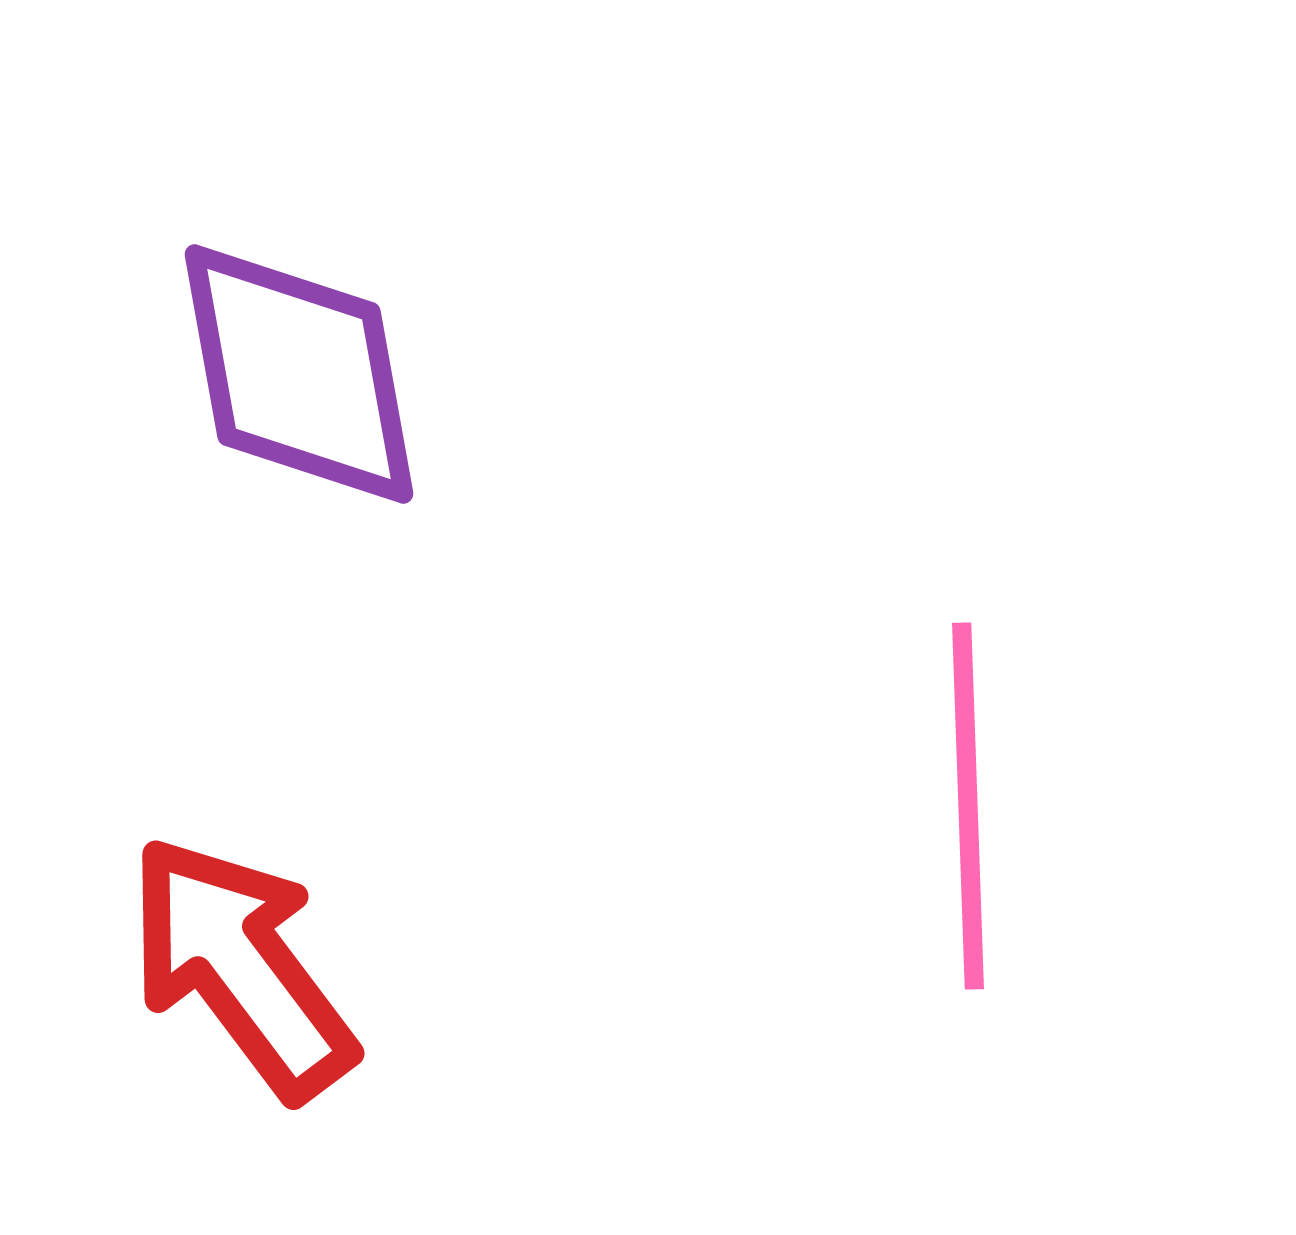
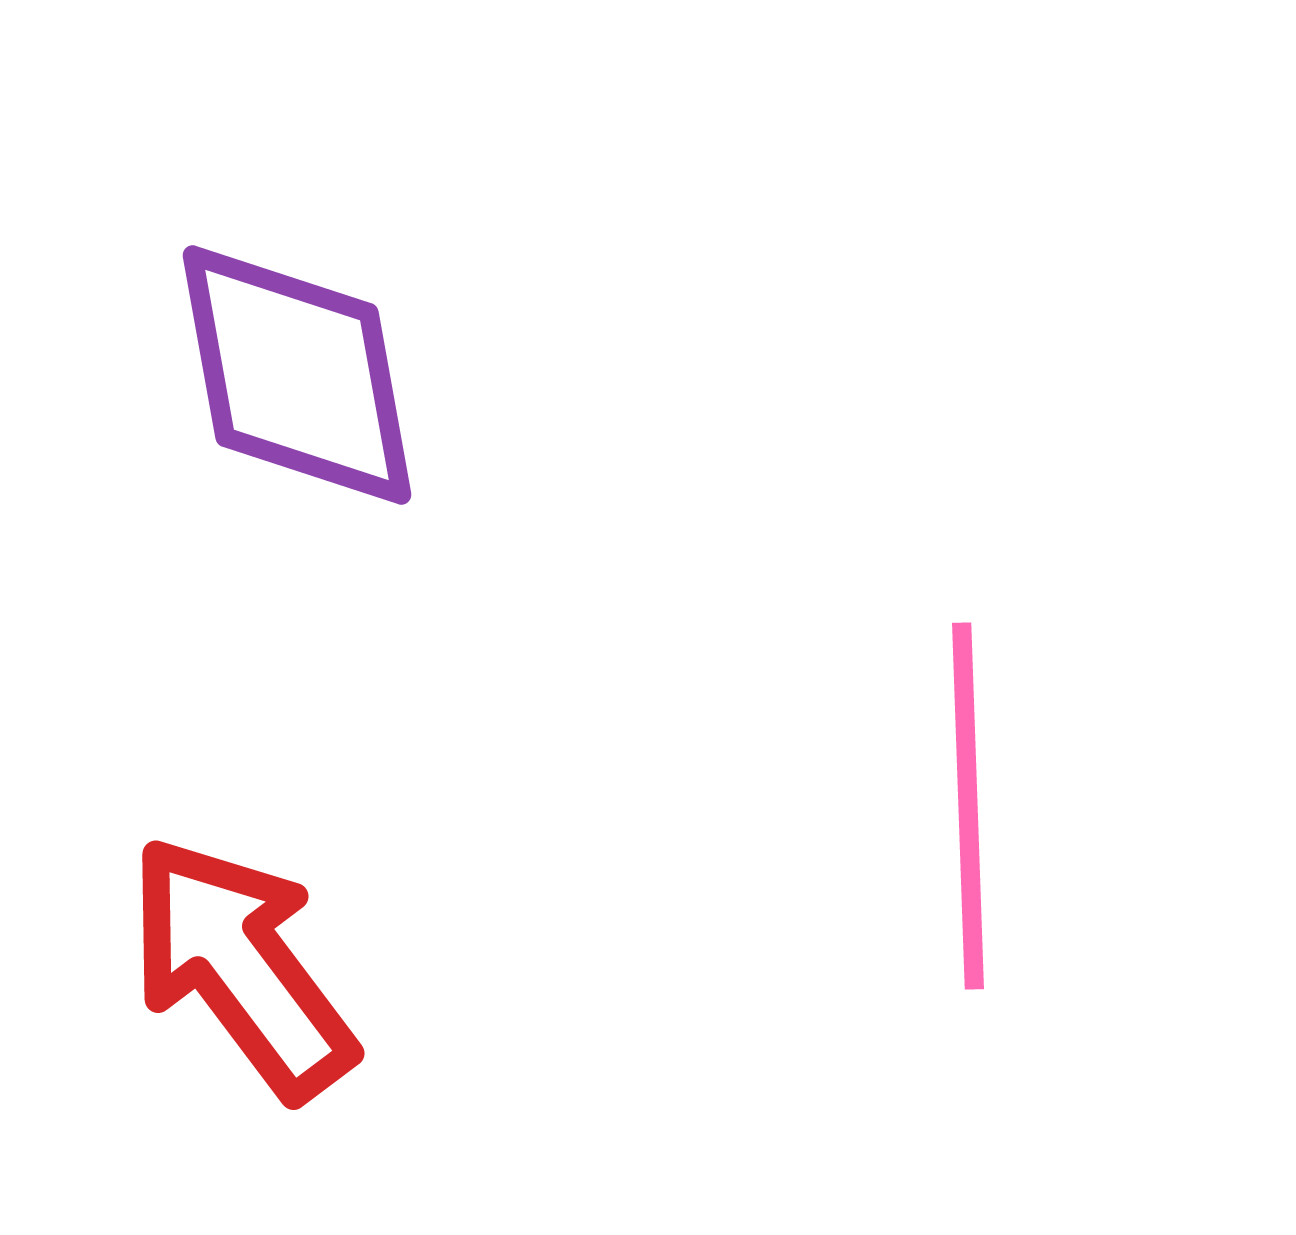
purple diamond: moved 2 px left, 1 px down
